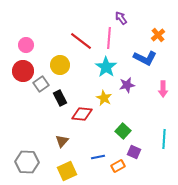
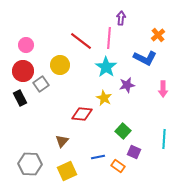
purple arrow: rotated 40 degrees clockwise
black rectangle: moved 40 px left
gray hexagon: moved 3 px right, 2 px down
orange rectangle: rotated 64 degrees clockwise
